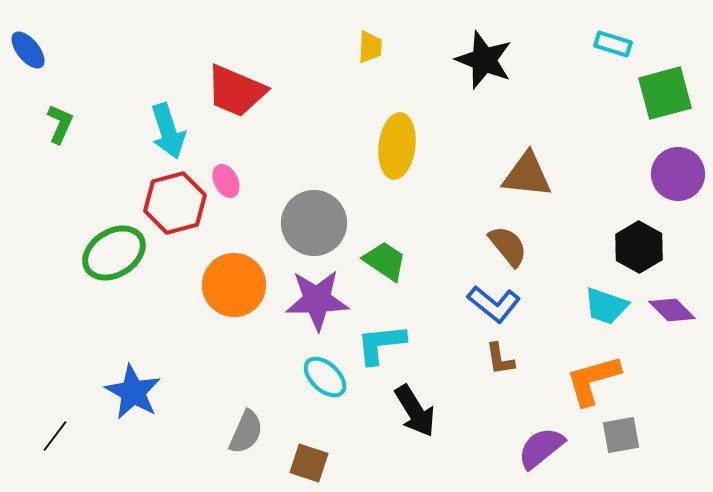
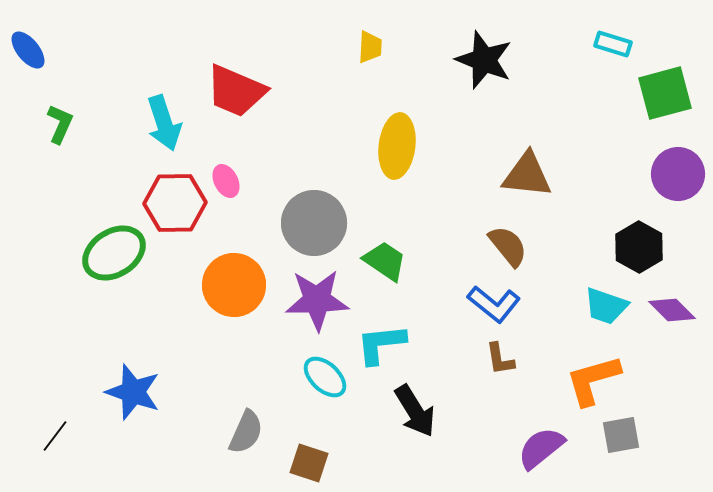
cyan arrow: moved 4 px left, 8 px up
red hexagon: rotated 14 degrees clockwise
blue star: rotated 10 degrees counterclockwise
